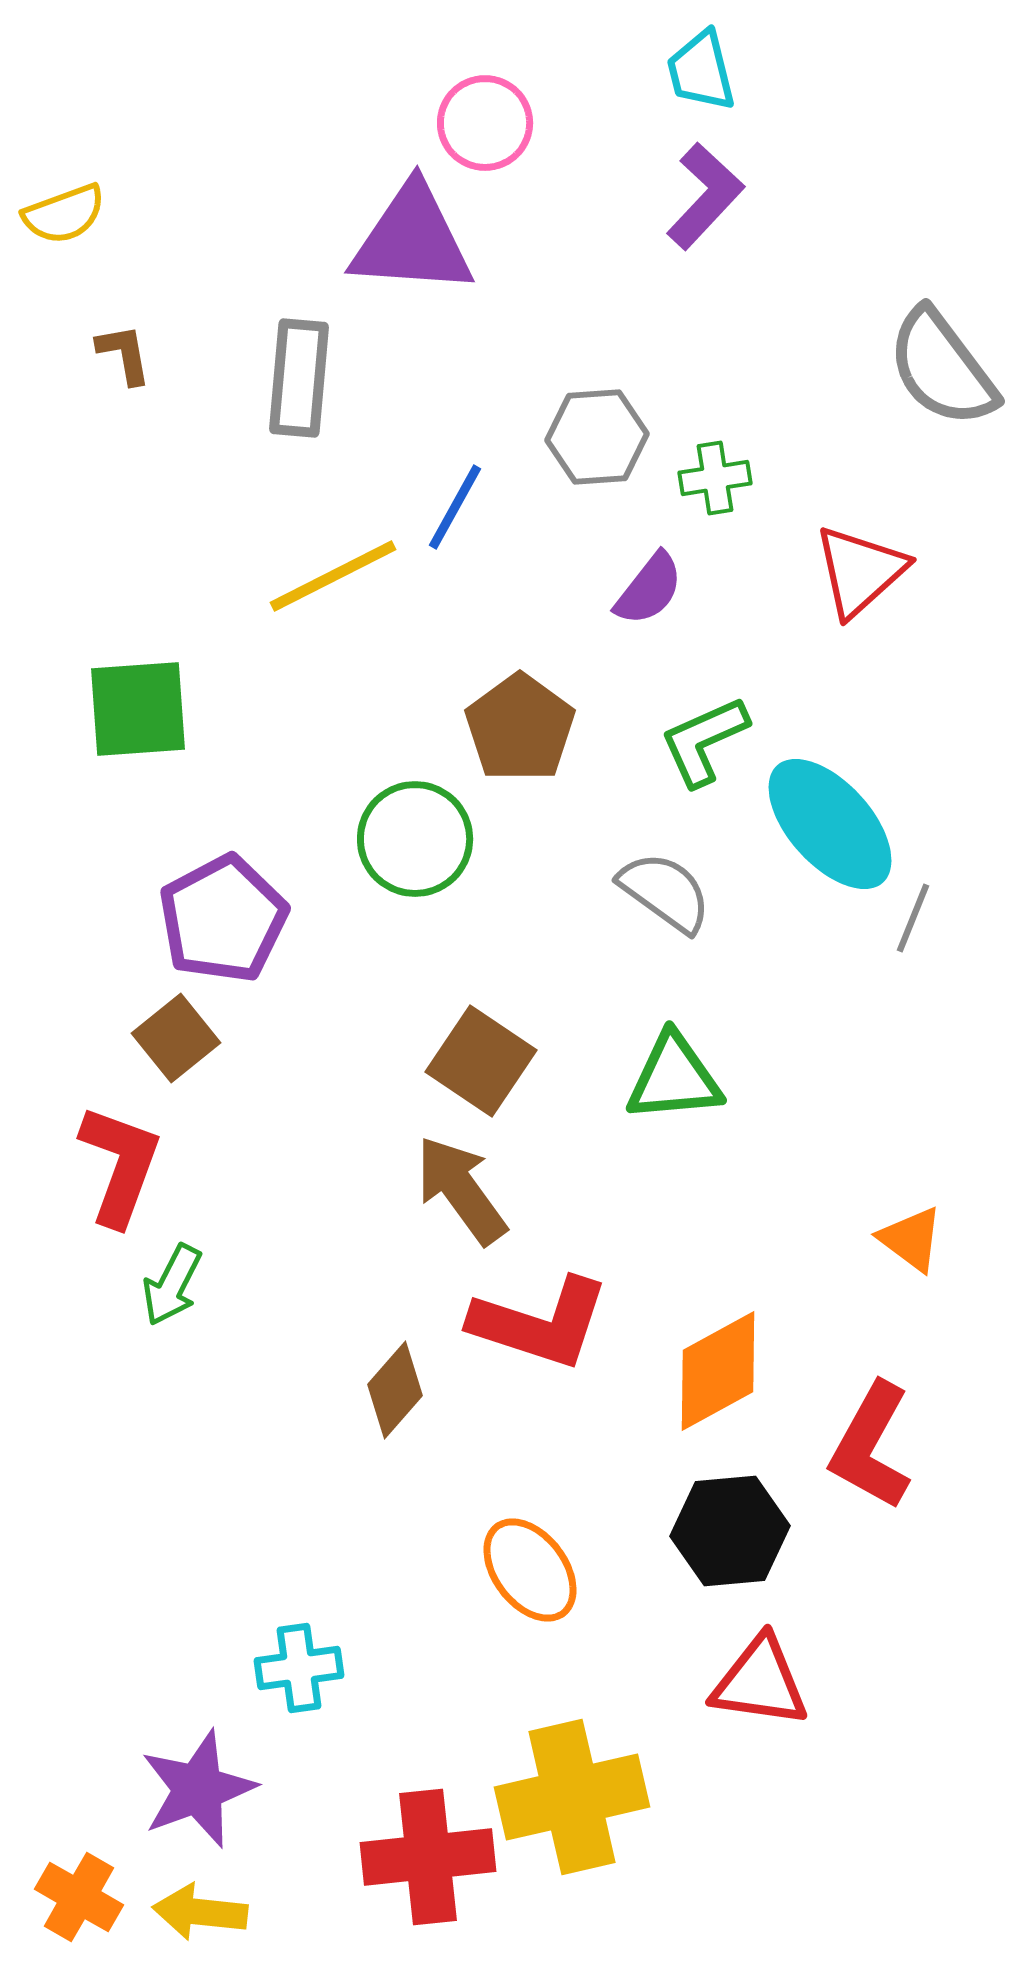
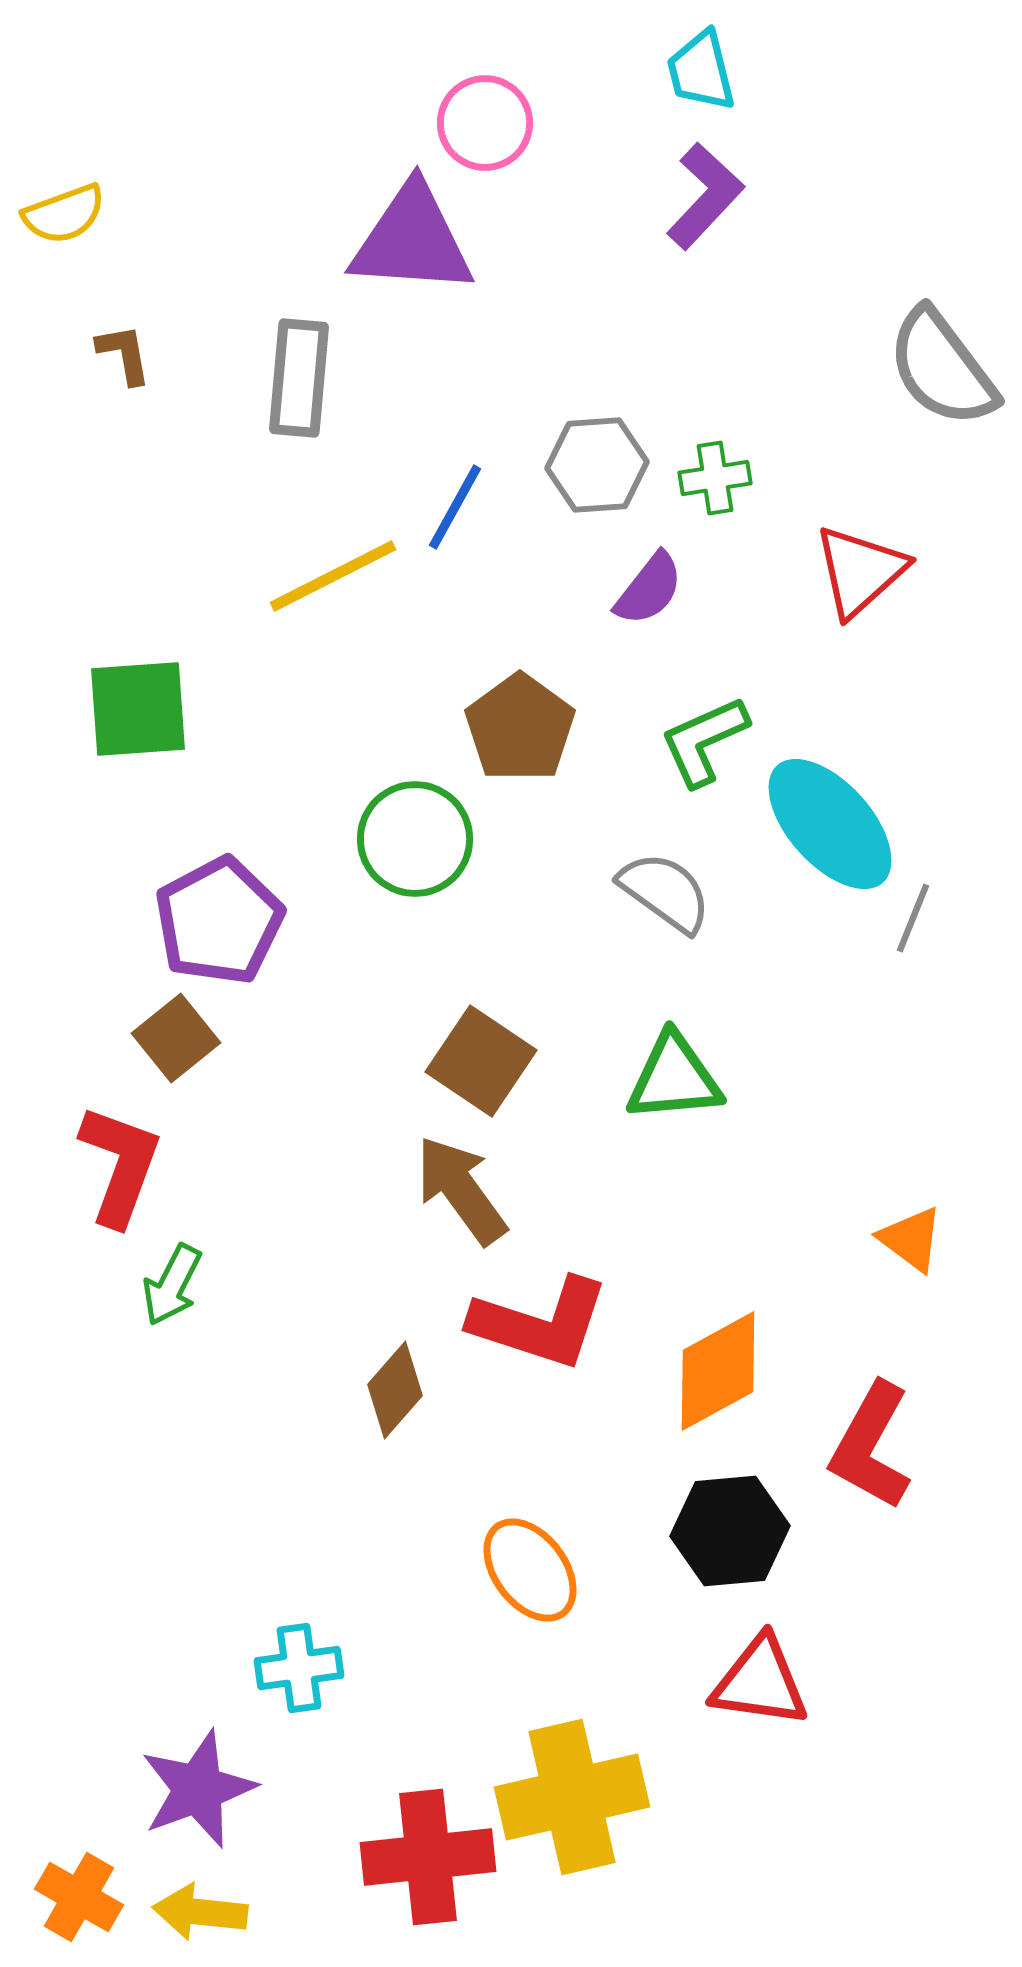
gray hexagon at (597, 437): moved 28 px down
purple pentagon at (223, 919): moved 4 px left, 2 px down
